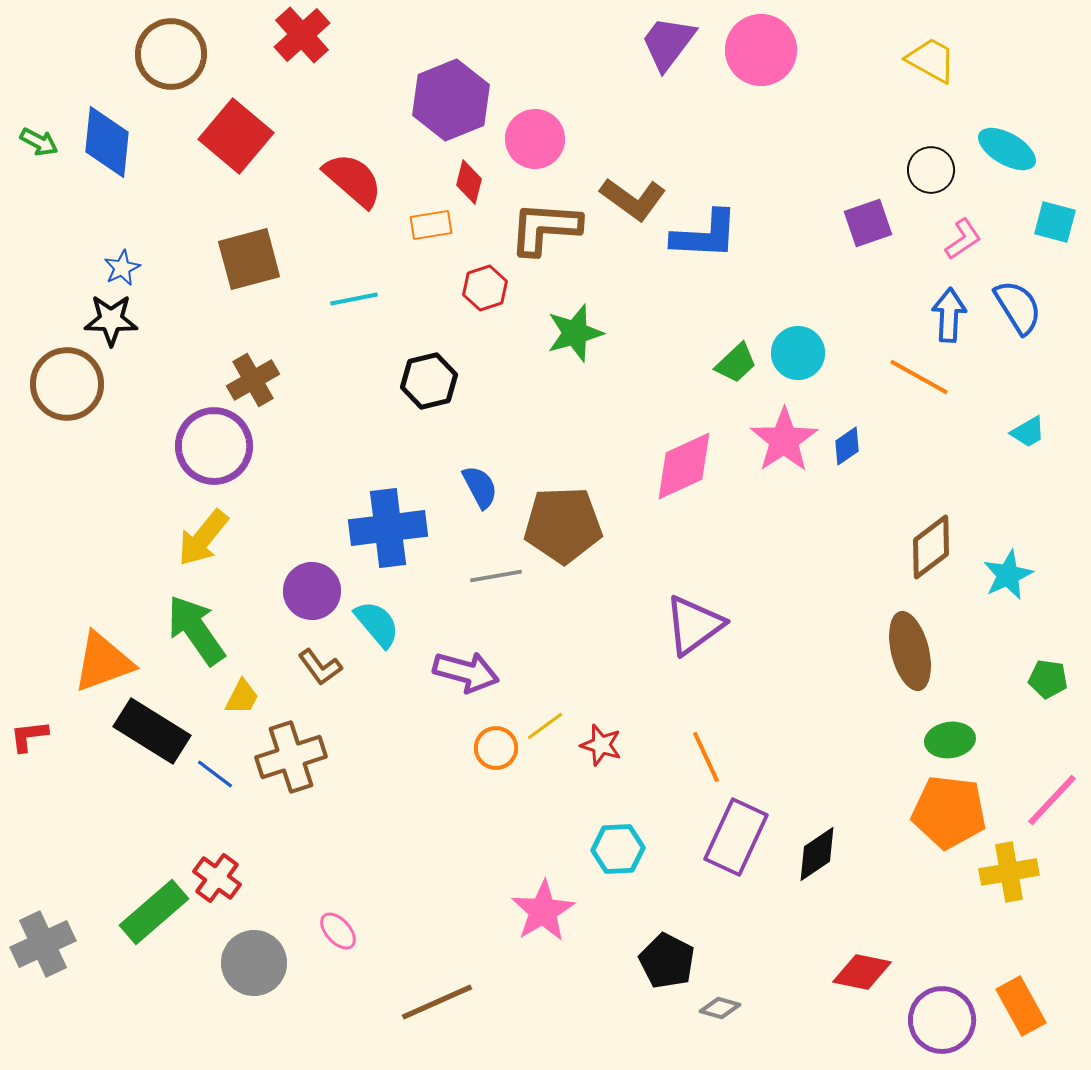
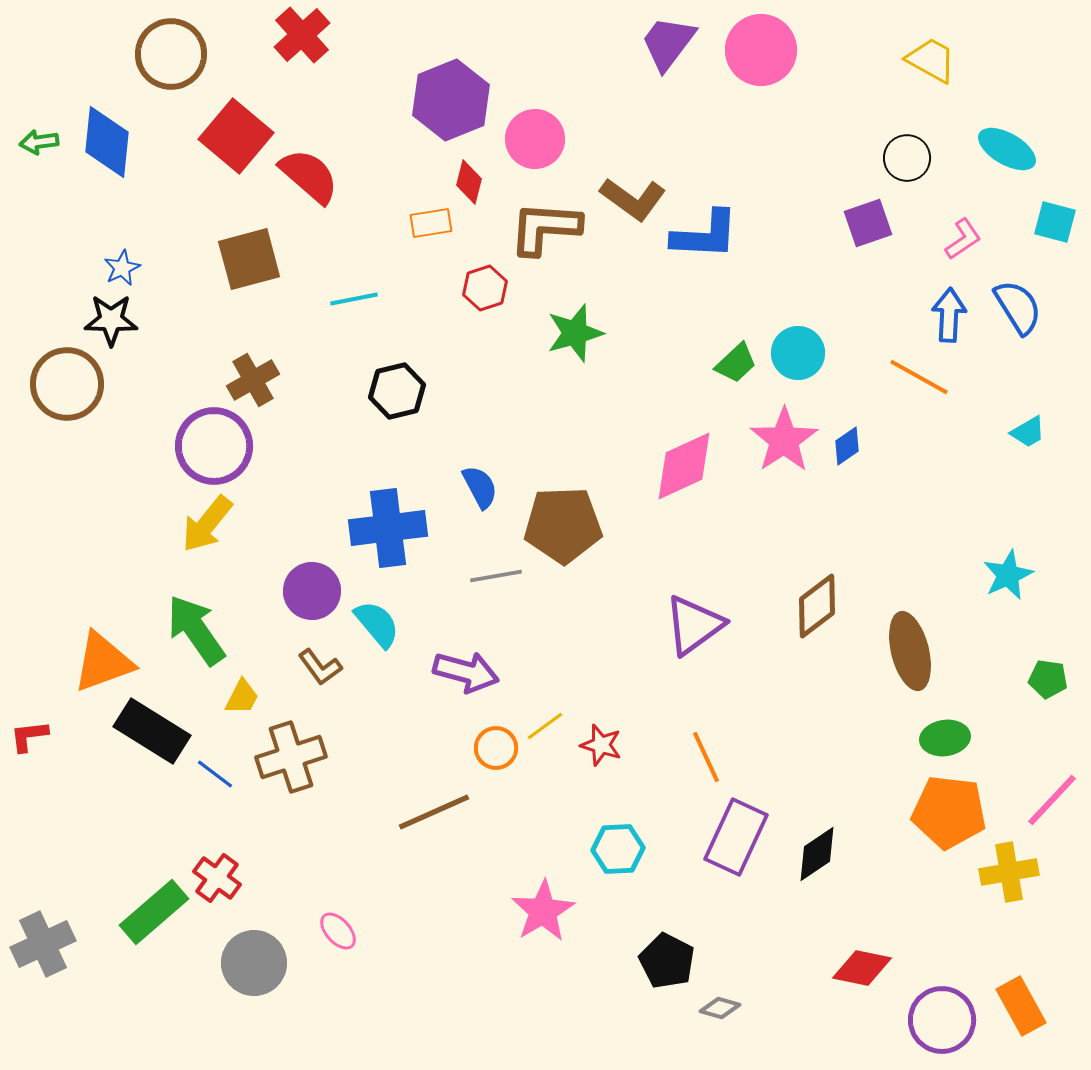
green arrow at (39, 142): rotated 144 degrees clockwise
black circle at (931, 170): moved 24 px left, 12 px up
red semicircle at (353, 180): moved 44 px left, 4 px up
orange rectangle at (431, 225): moved 2 px up
black hexagon at (429, 381): moved 32 px left, 10 px down
yellow arrow at (203, 538): moved 4 px right, 14 px up
brown diamond at (931, 547): moved 114 px left, 59 px down
green ellipse at (950, 740): moved 5 px left, 2 px up
red diamond at (862, 972): moved 4 px up
brown line at (437, 1002): moved 3 px left, 190 px up
